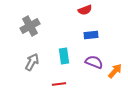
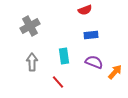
gray arrow: rotated 30 degrees counterclockwise
orange arrow: moved 1 px down
red line: moved 1 px left, 2 px up; rotated 56 degrees clockwise
